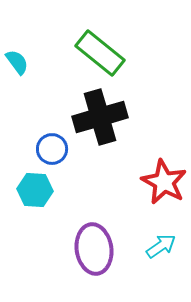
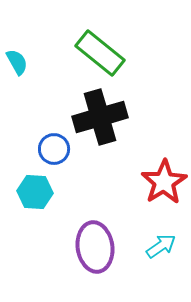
cyan semicircle: rotated 8 degrees clockwise
blue circle: moved 2 px right
red star: rotated 12 degrees clockwise
cyan hexagon: moved 2 px down
purple ellipse: moved 1 px right, 2 px up
